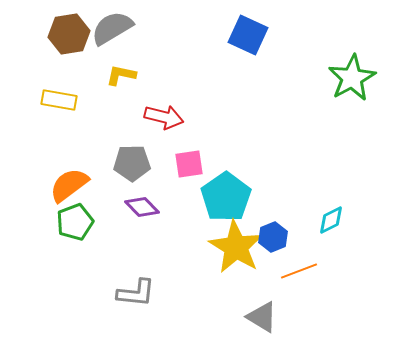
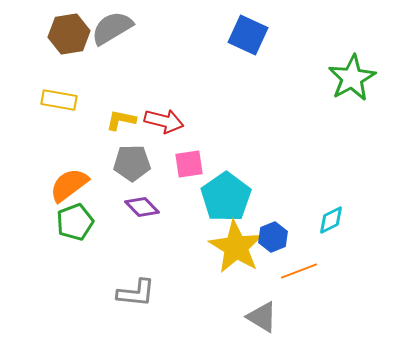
yellow L-shape: moved 45 px down
red arrow: moved 4 px down
